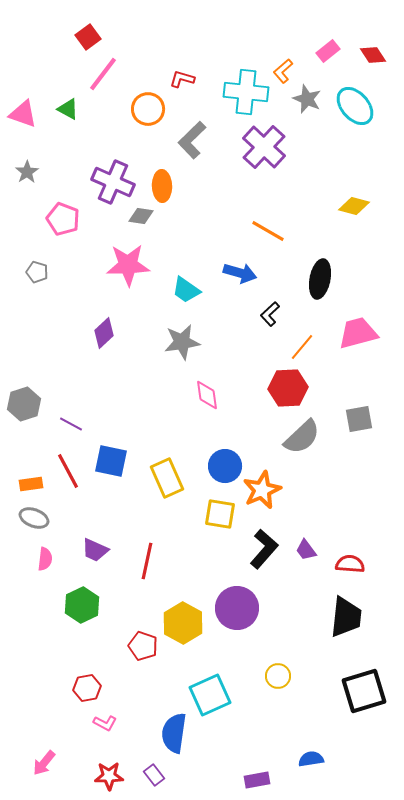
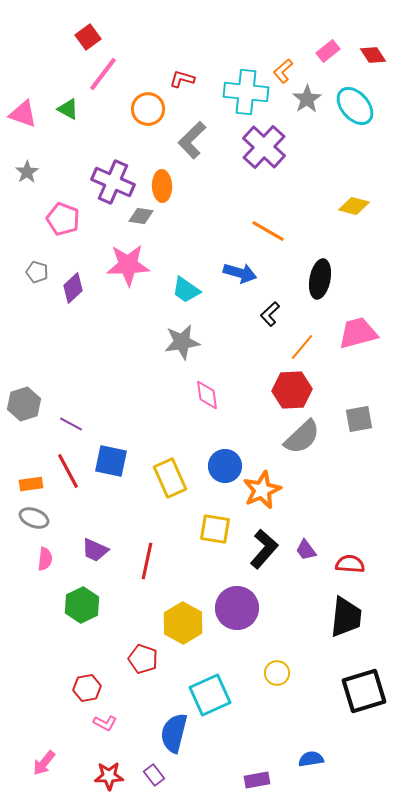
gray star at (307, 99): rotated 16 degrees clockwise
purple diamond at (104, 333): moved 31 px left, 45 px up
red hexagon at (288, 388): moved 4 px right, 2 px down
yellow rectangle at (167, 478): moved 3 px right
yellow square at (220, 514): moved 5 px left, 15 px down
red pentagon at (143, 646): moved 13 px down
yellow circle at (278, 676): moved 1 px left, 3 px up
blue semicircle at (174, 733): rotated 6 degrees clockwise
